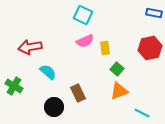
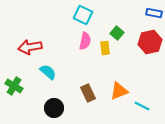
pink semicircle: rotated 54 degrees counterclockwise
red hexagon: moved 6 px up
green square: moved 36 px up
brown rectangle: moved 10 px right
black circle: moved 1 px down
cyan line: moved 7 px up
